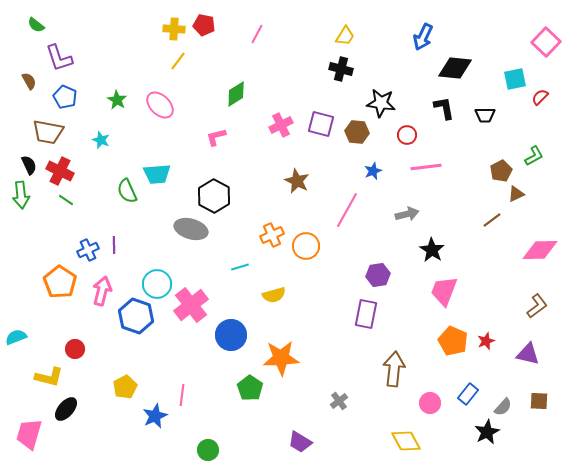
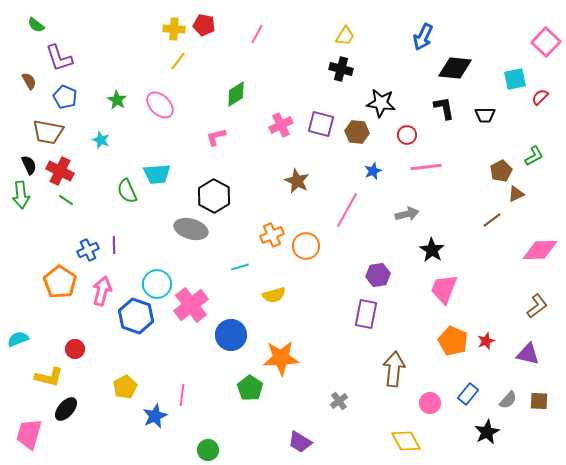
pink trapezoid at (444, 291): moved 2 px up
cyan semicircle at (16, 337): moved 2 px right, 2 px down
gray semicircle at (503, 407): moved 5 px right, 7 px up
